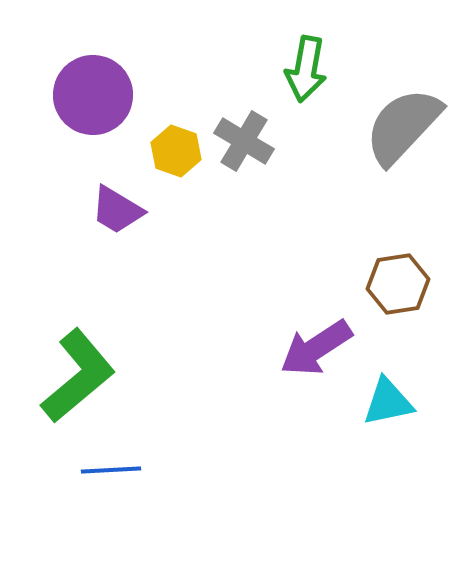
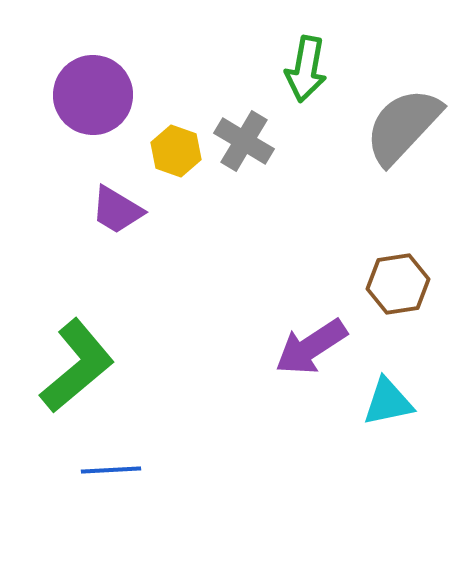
purple arrow: moved 5 px left, 1 px up
green L-shape: moved 1 px left, 10 px up
